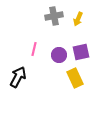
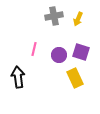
purple square: rotated 30 degrees clockwise
black arrow: rotated 35 degrees counterclockwise
